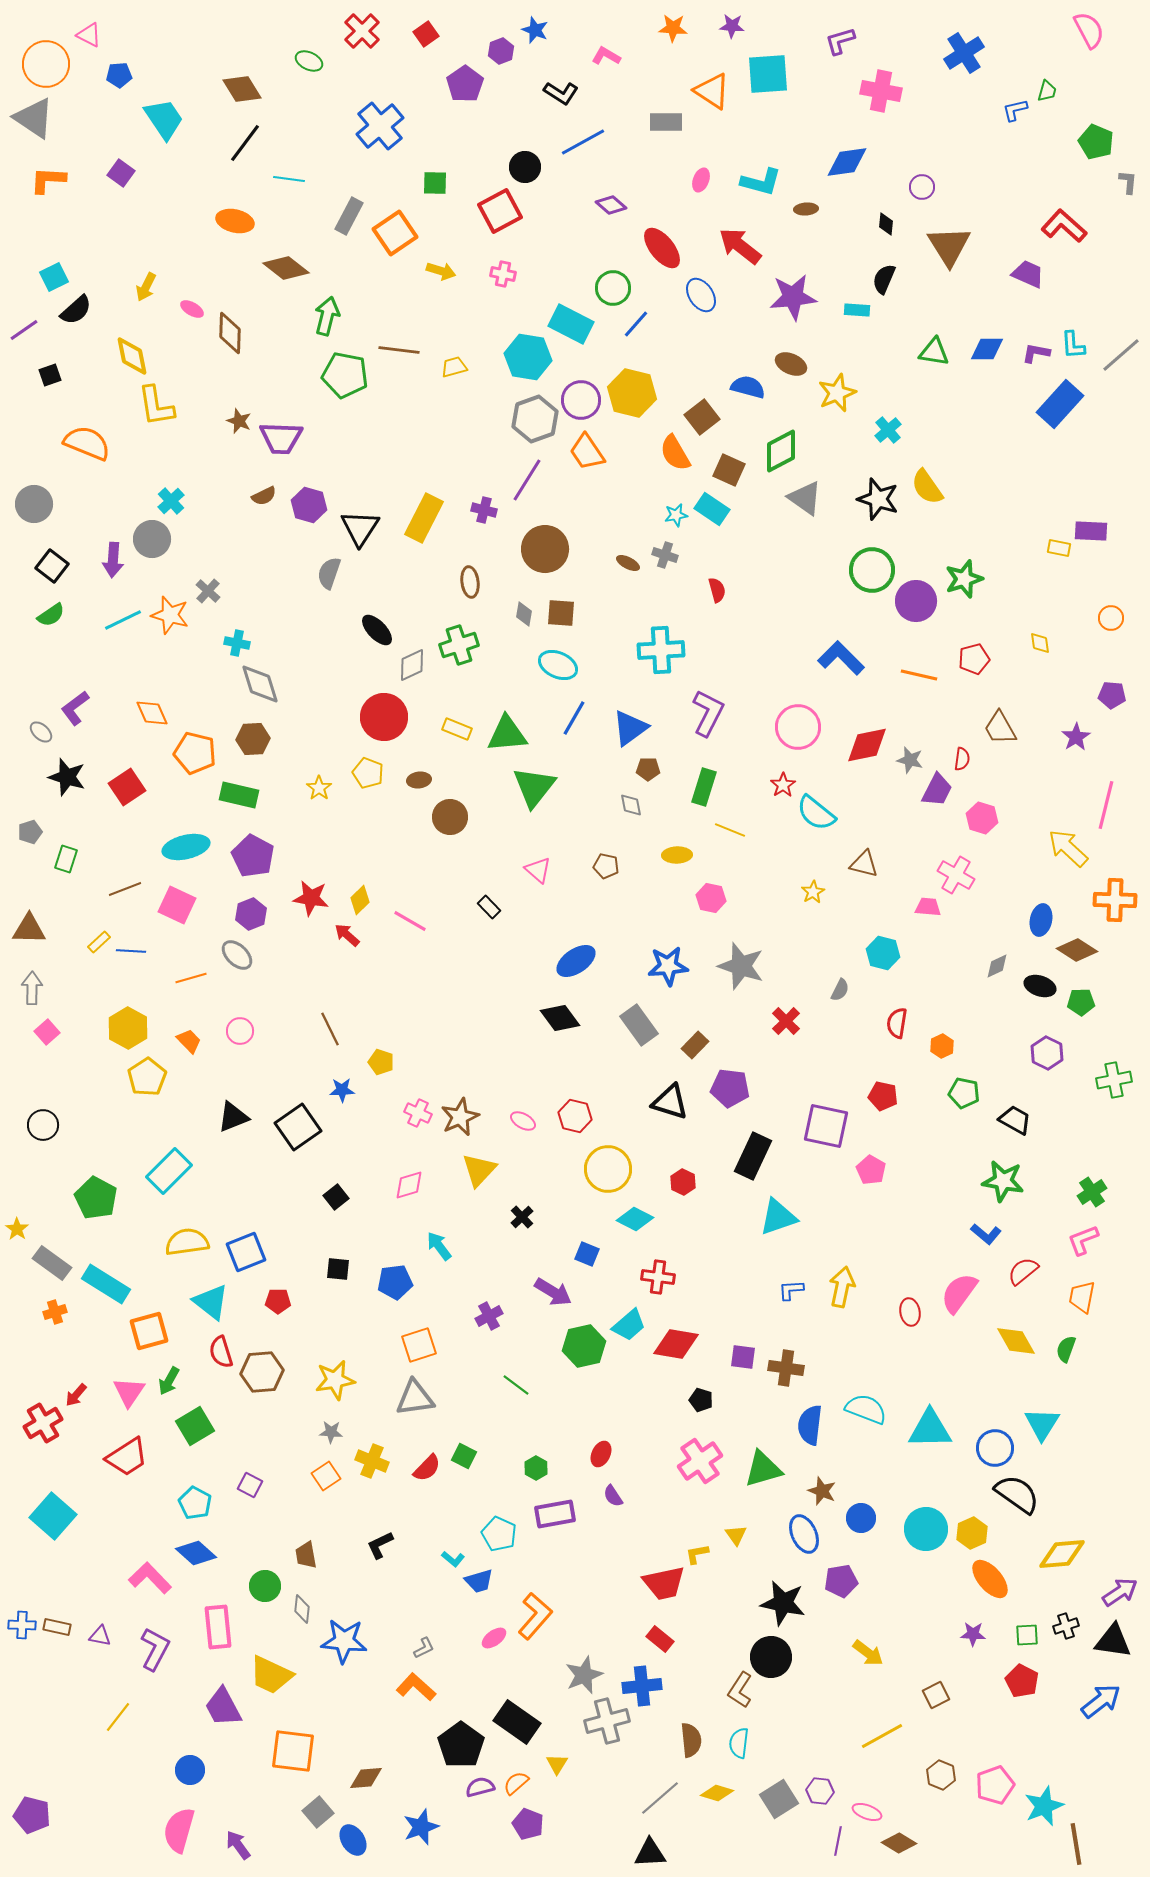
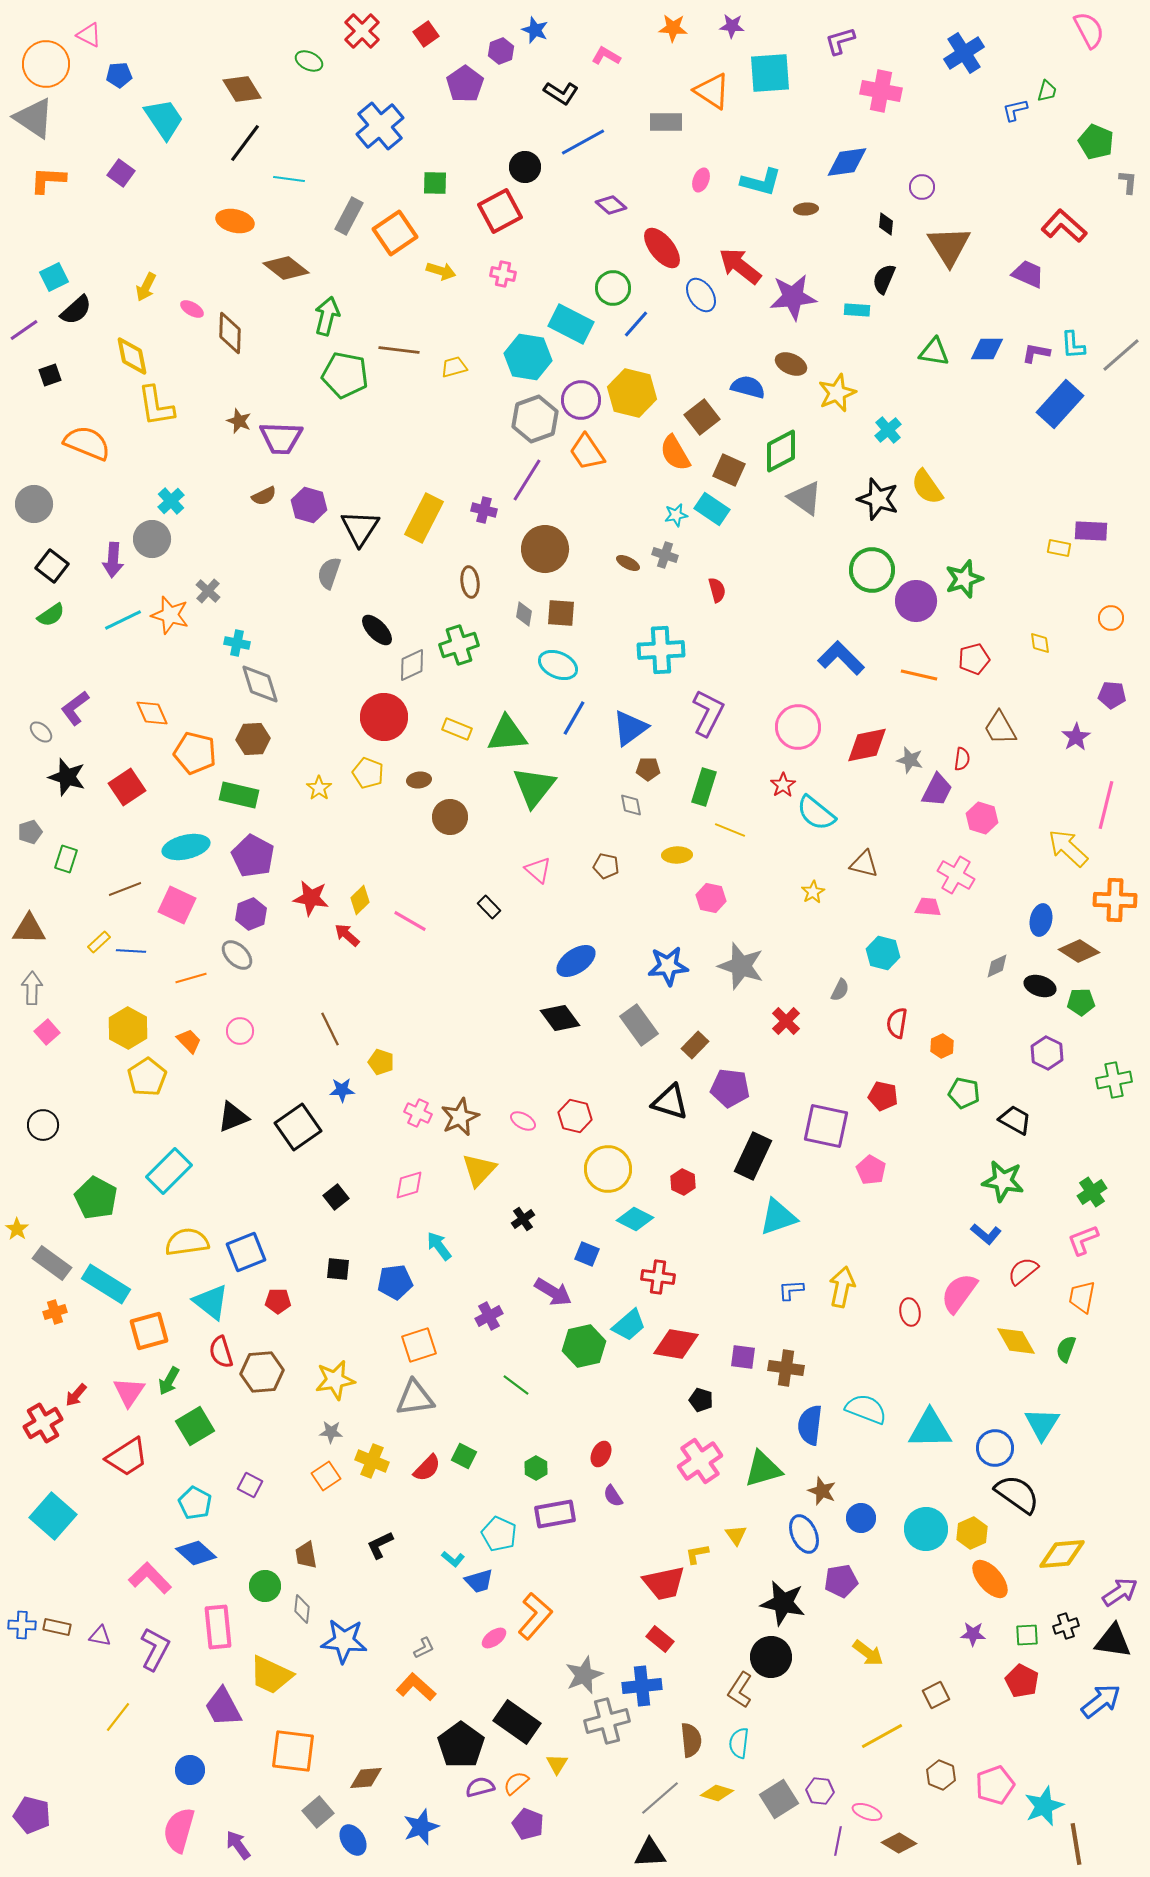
cyan square at (768, 74): moved 2 px right, 1 px up
red arrow at (740, 246): moved 20 px down
brown diamond at (1077, 950): moved 2 px right, 1 px down
black cross at (522, 1217): moved 1 px right, 2 px down; rotated 10 degrees clockwise
